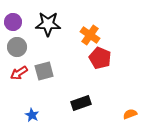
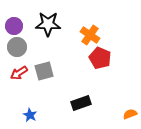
purple circle: moved 1 px right, 4 px down
blue star: moved 2 px left
